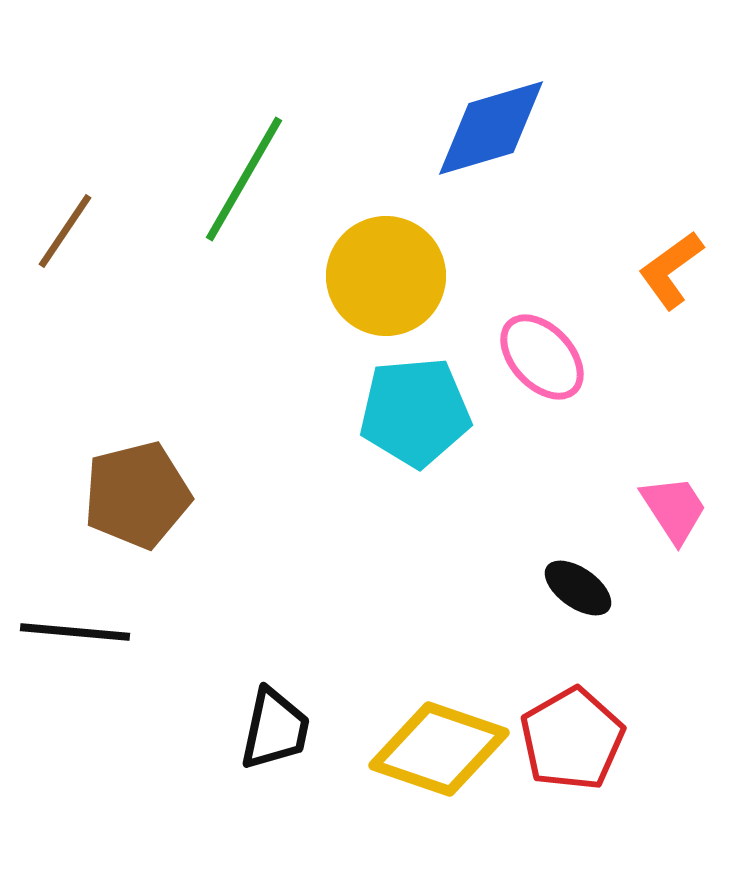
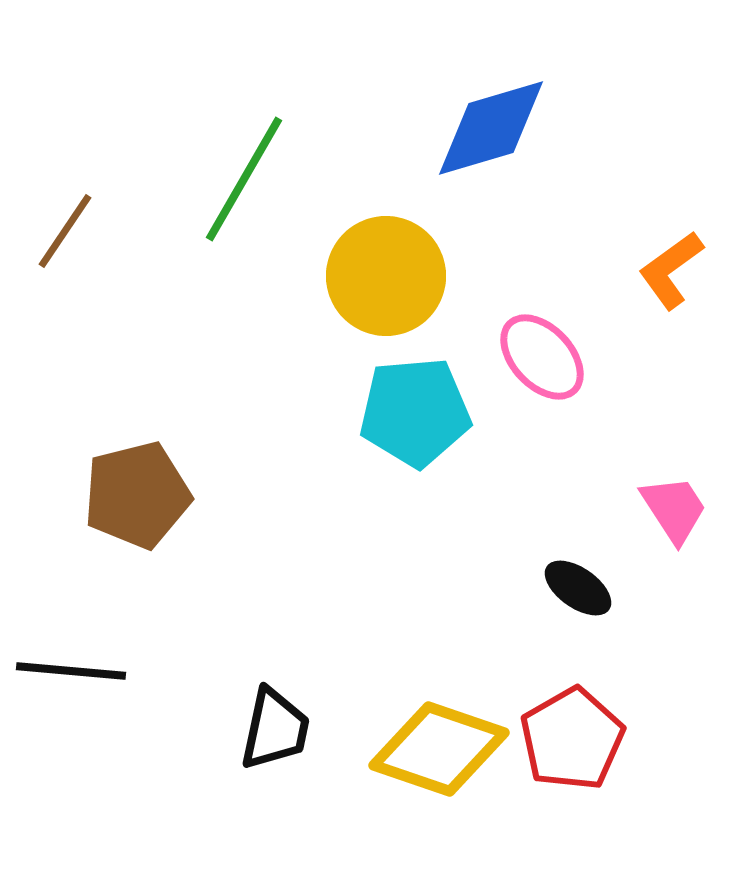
black line: moved 4 px left, 39 px down
